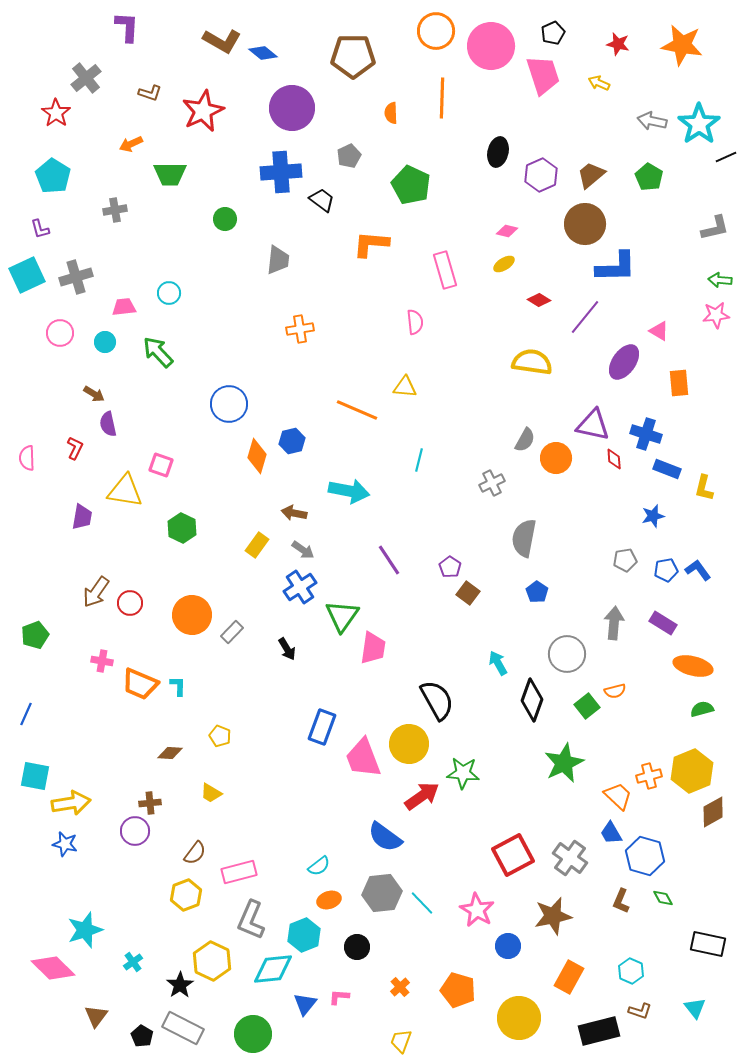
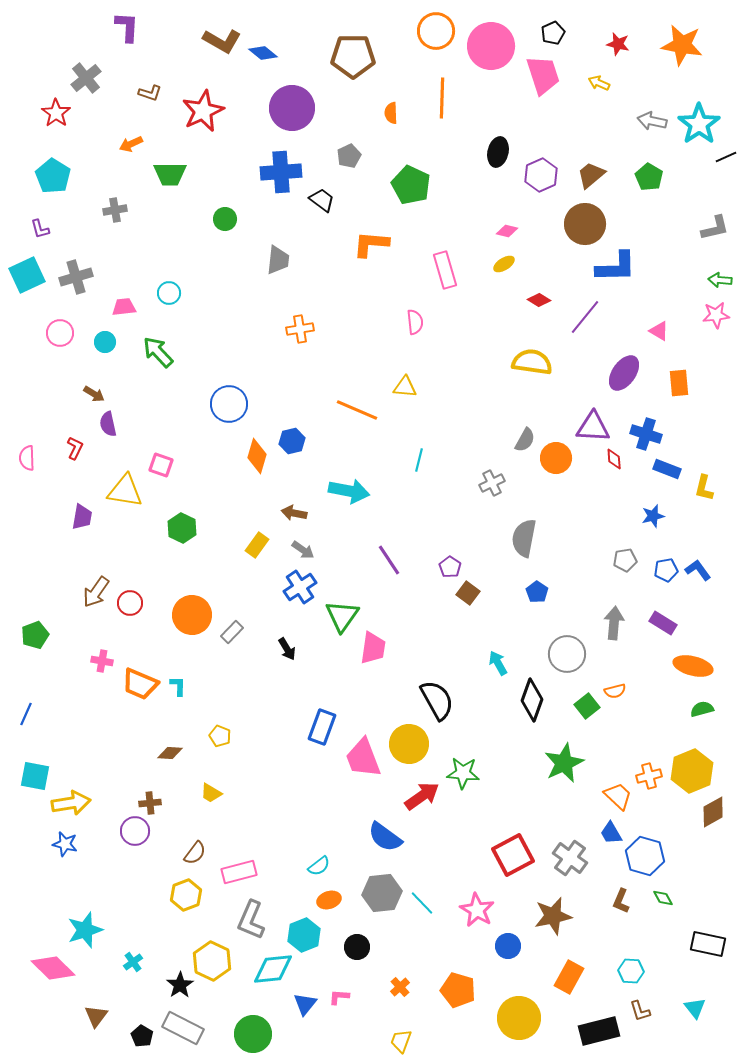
purple ellipse at (624, 362): moved 11 px down
purple triangle at (593, 425): moved 2 px down; rotated 9 degrees counterclockwise
cyan hexagon at (631, 971): rotated 20 degrees counterclockwise
brown L-shape at (640, 1011): rotated 55 degrees clockwise
